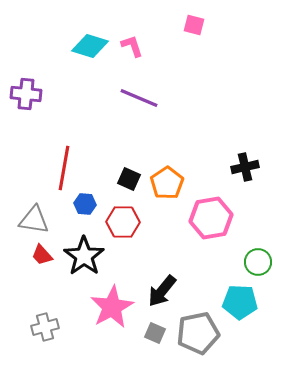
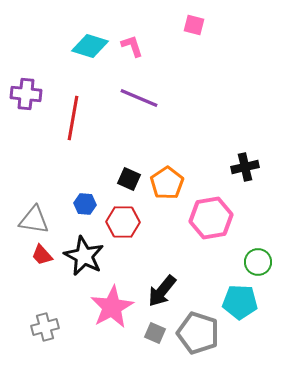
red line: moved 9 px right, 50 px up
black star: rotated 9 degrees counterclockwise
gray pentagon: rotated 30 degrees clockwise
